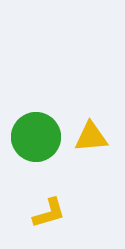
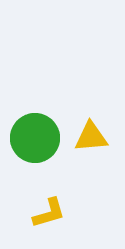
green circle: moved 1 px left, 1 px down
